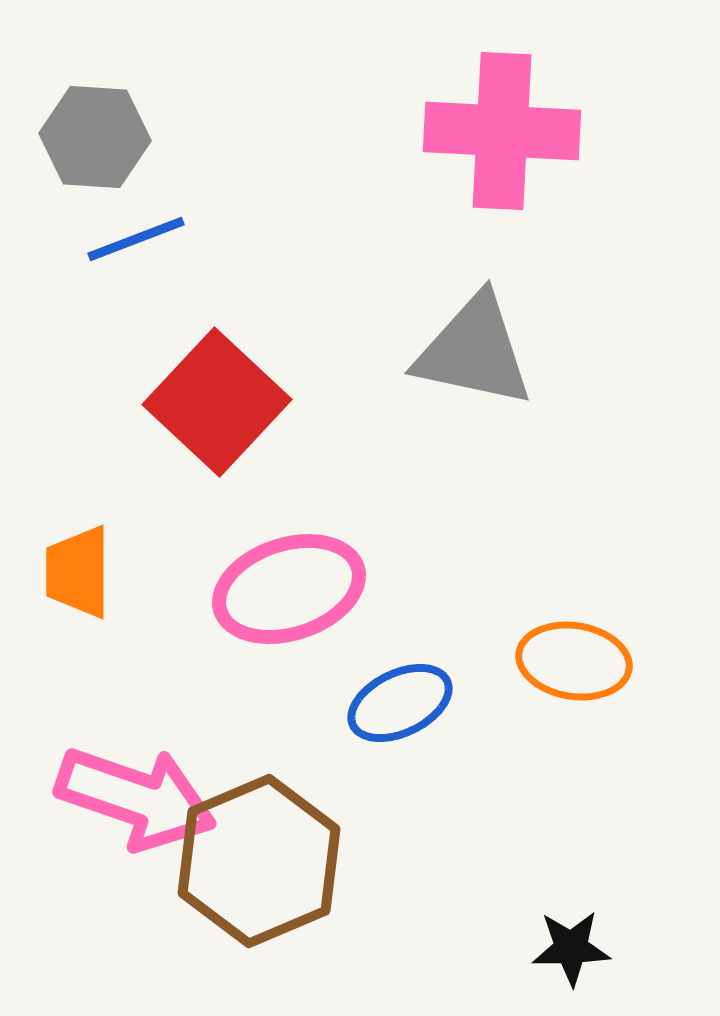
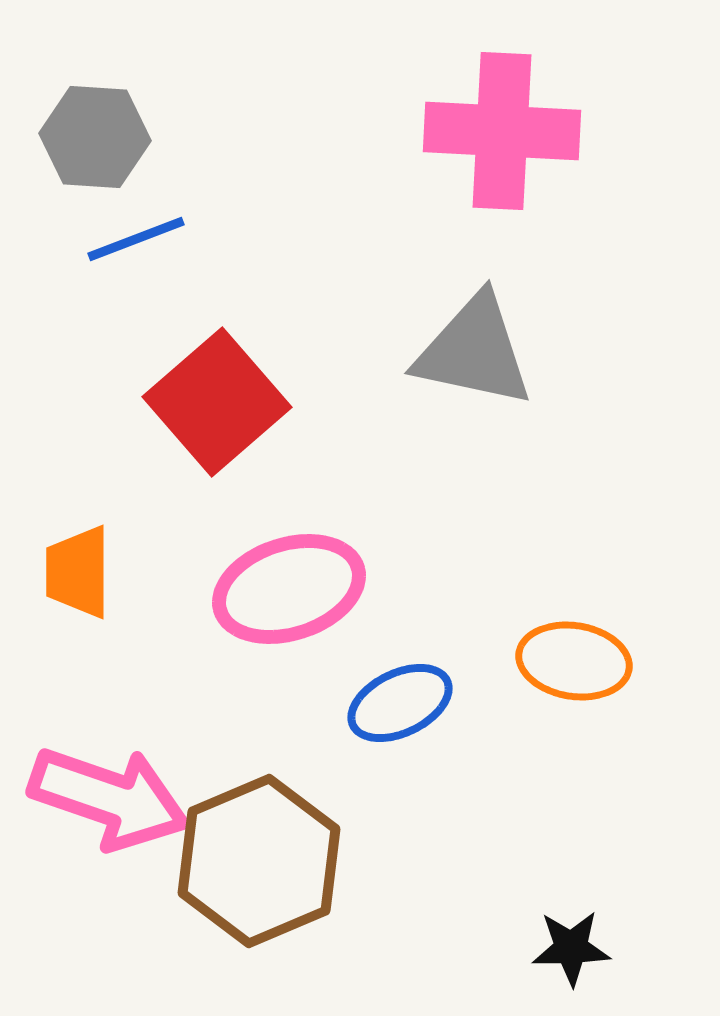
red square: rotated 6 degrees clockwise
pink arrow: moved 27 px left
